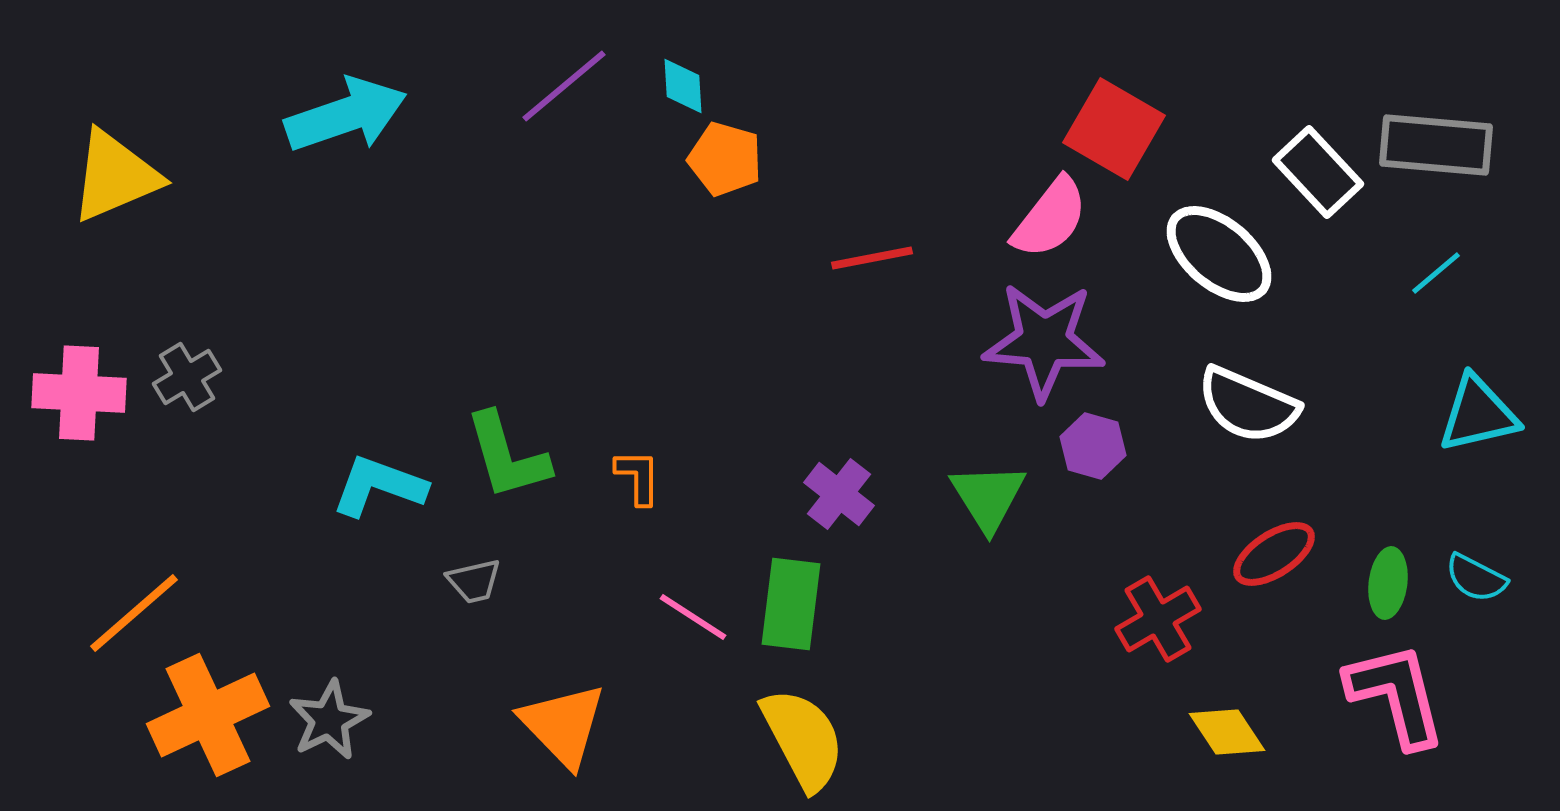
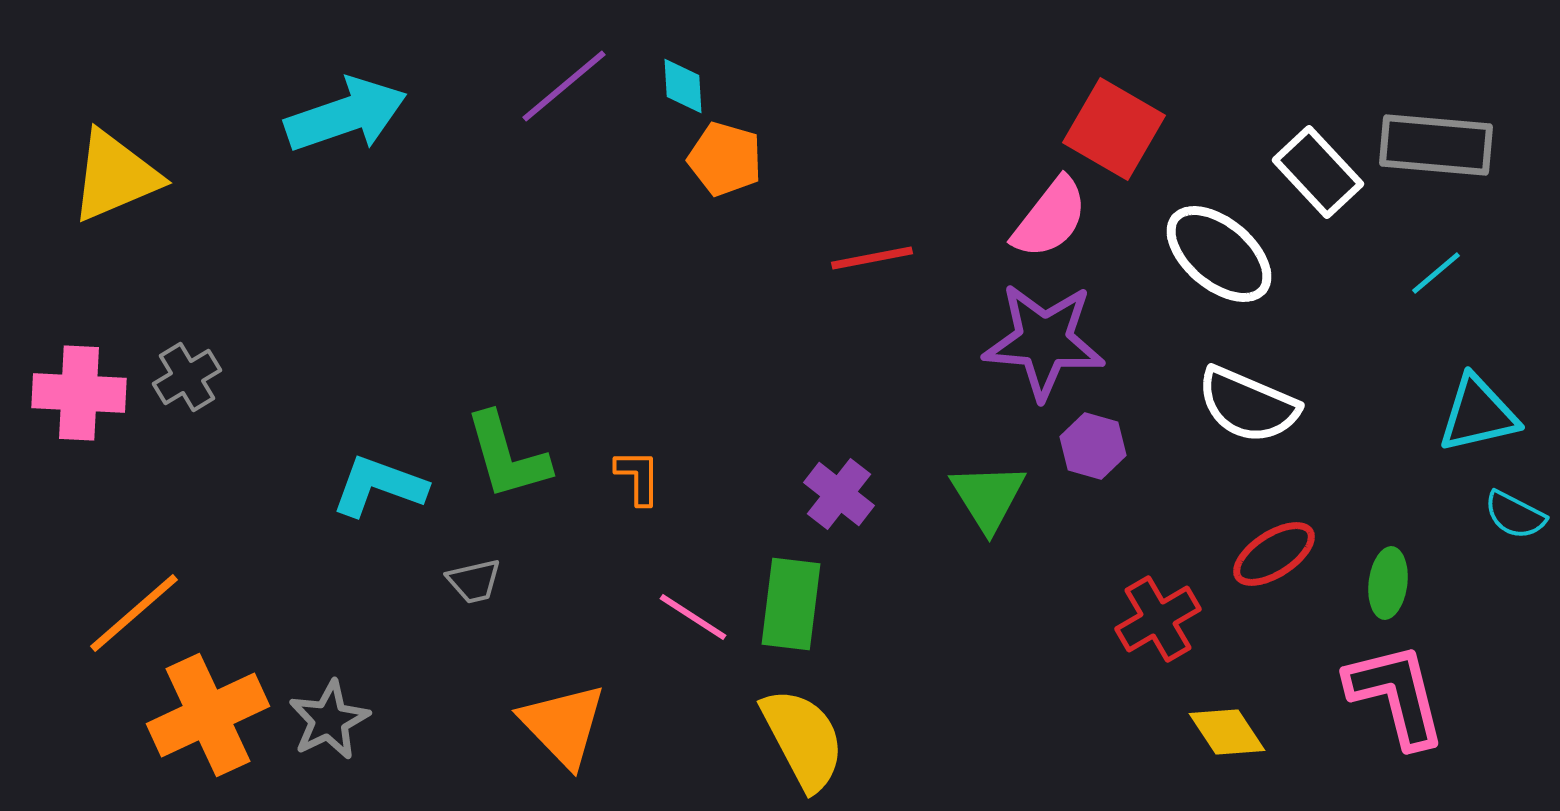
cyan semicircle: moved 39 px right, 63 px up
